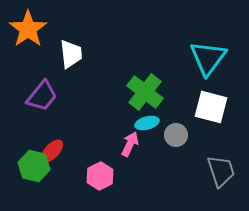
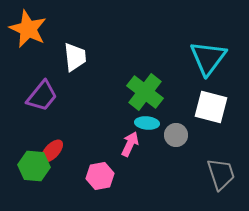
orange star: rotated 12 degrees counterclockwise
white trapezoid: moved 4 px right, 3 px down
cyan ellipse: rotated 20 degrees clockwise
green hexagon: rotated 8 degrees counterclockwise
gray trapezoid: moved 3 px down
pink hexagon: rotated 16 degrees clockwise
